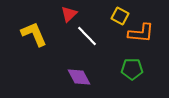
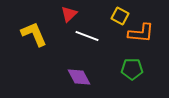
white line: rotated 25 degrees counterclockwise
